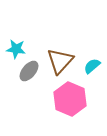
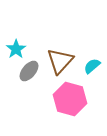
cyan star: rotated 30 degrees clockwise
pink hexagon: rotated 8 degrees counterclockwise
